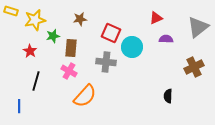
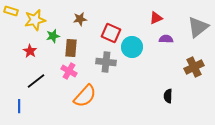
black line: rotated 36 degrees clockwise
